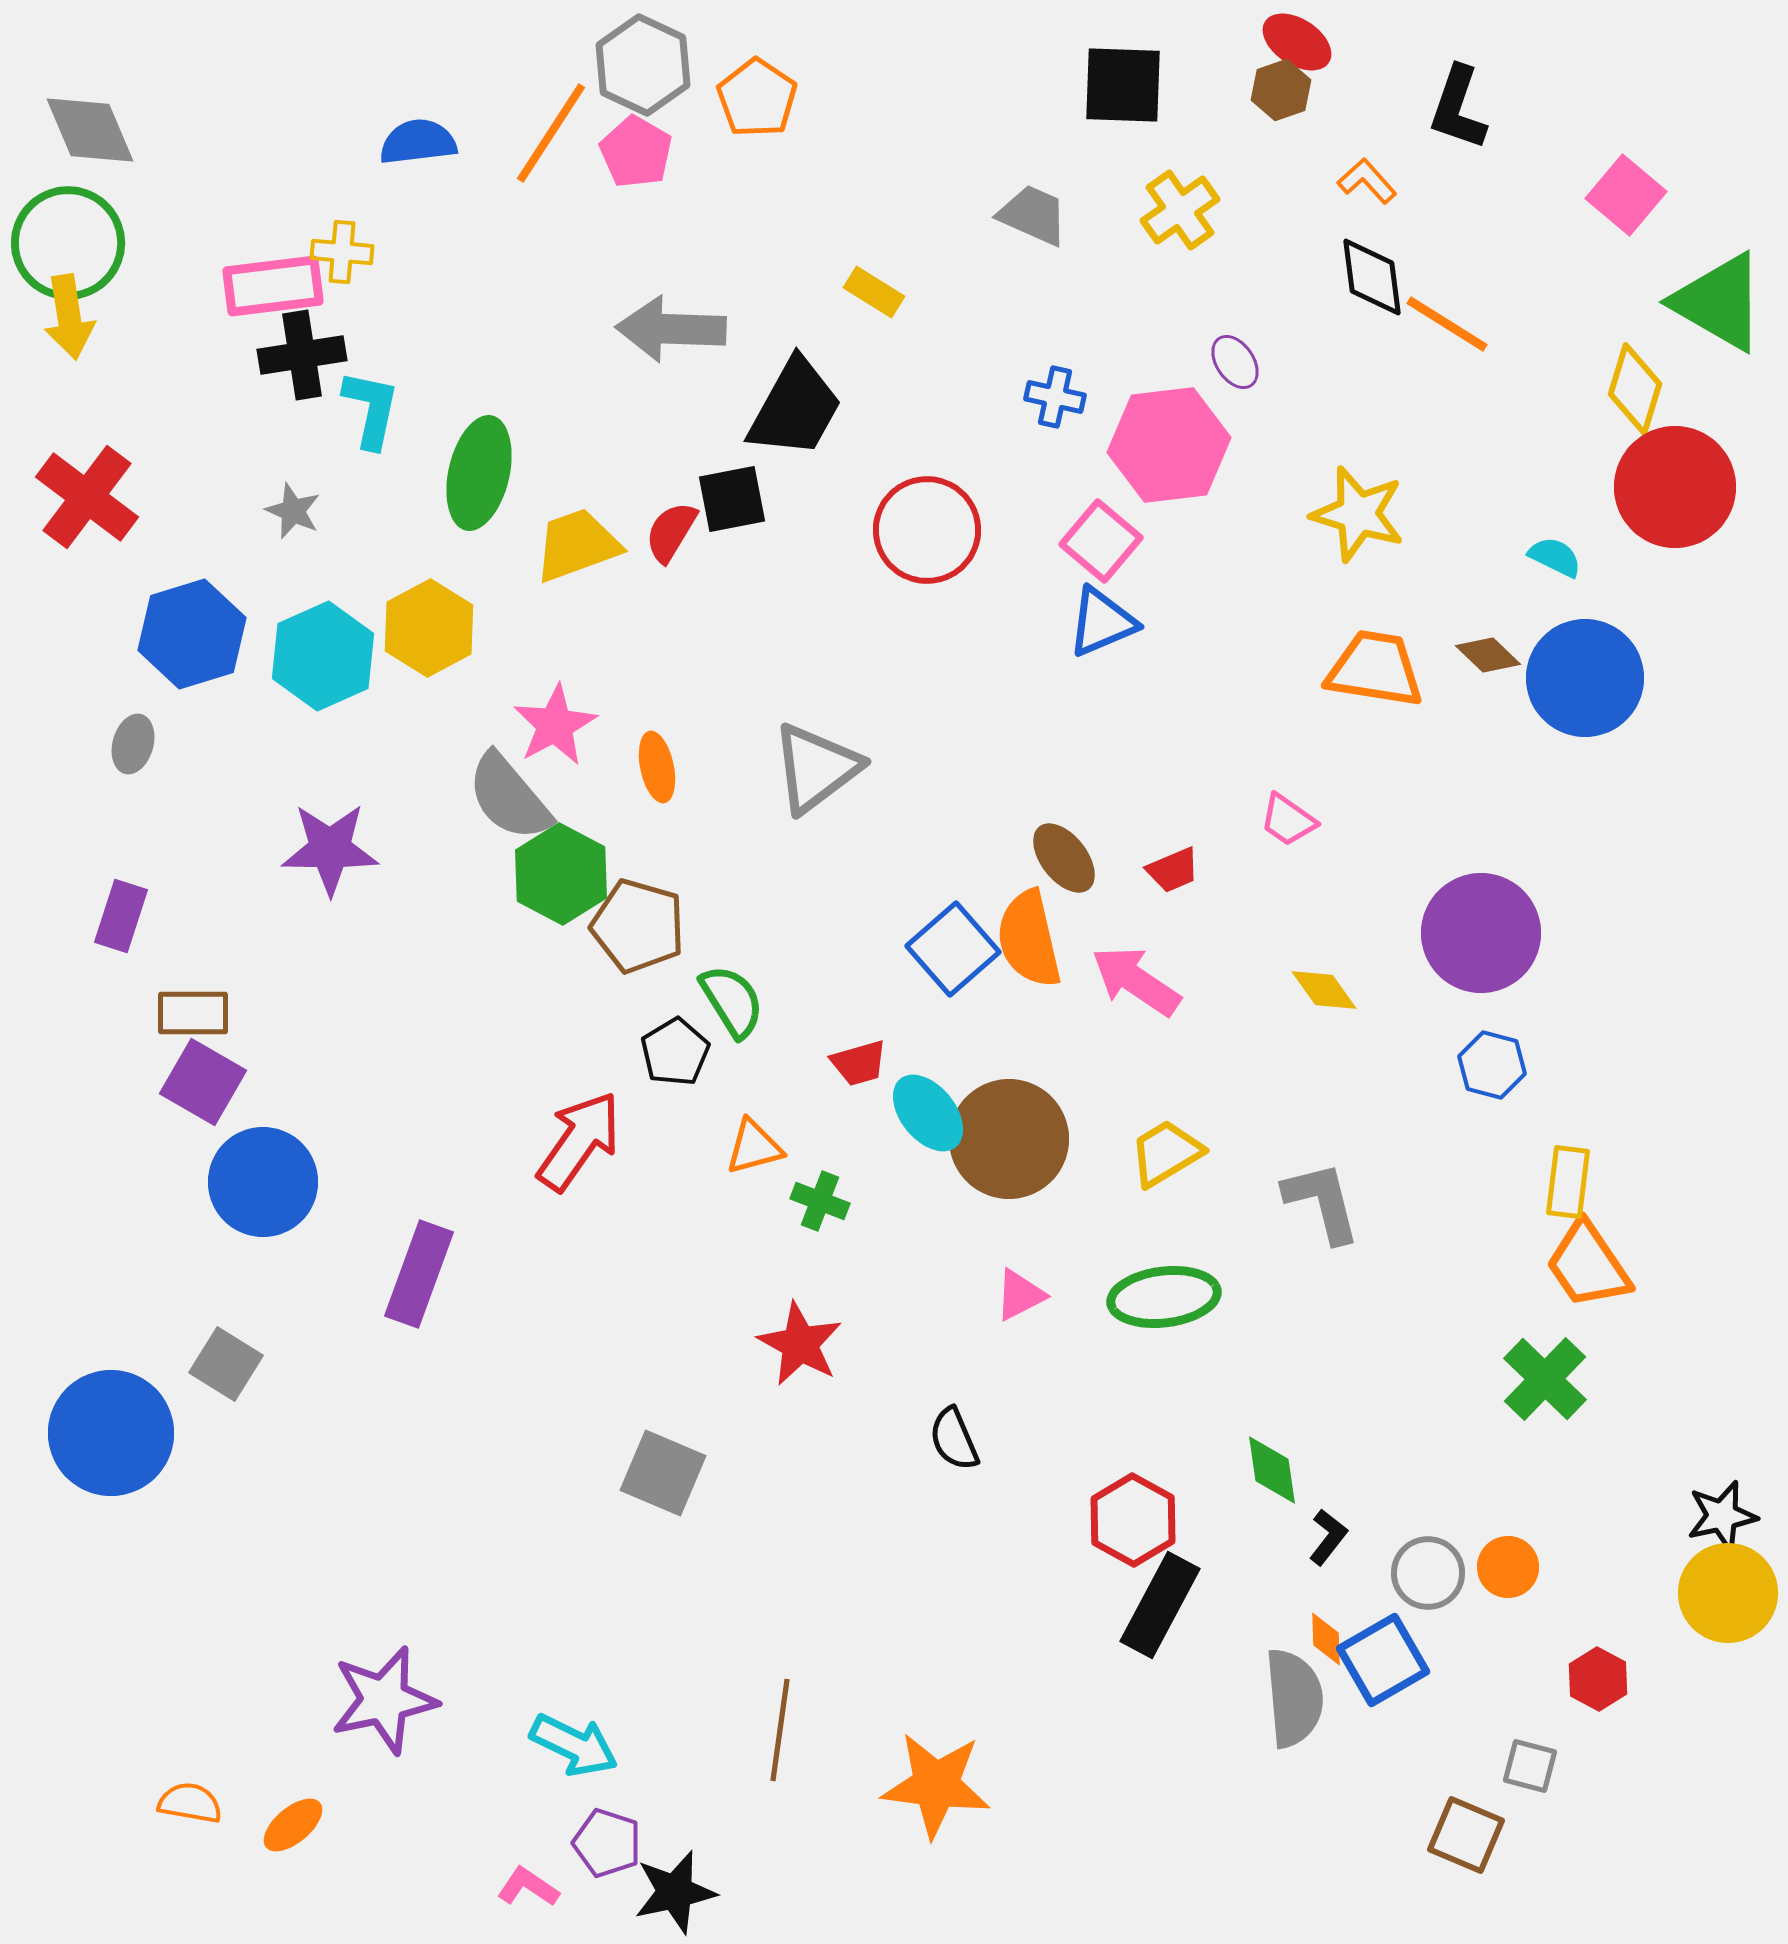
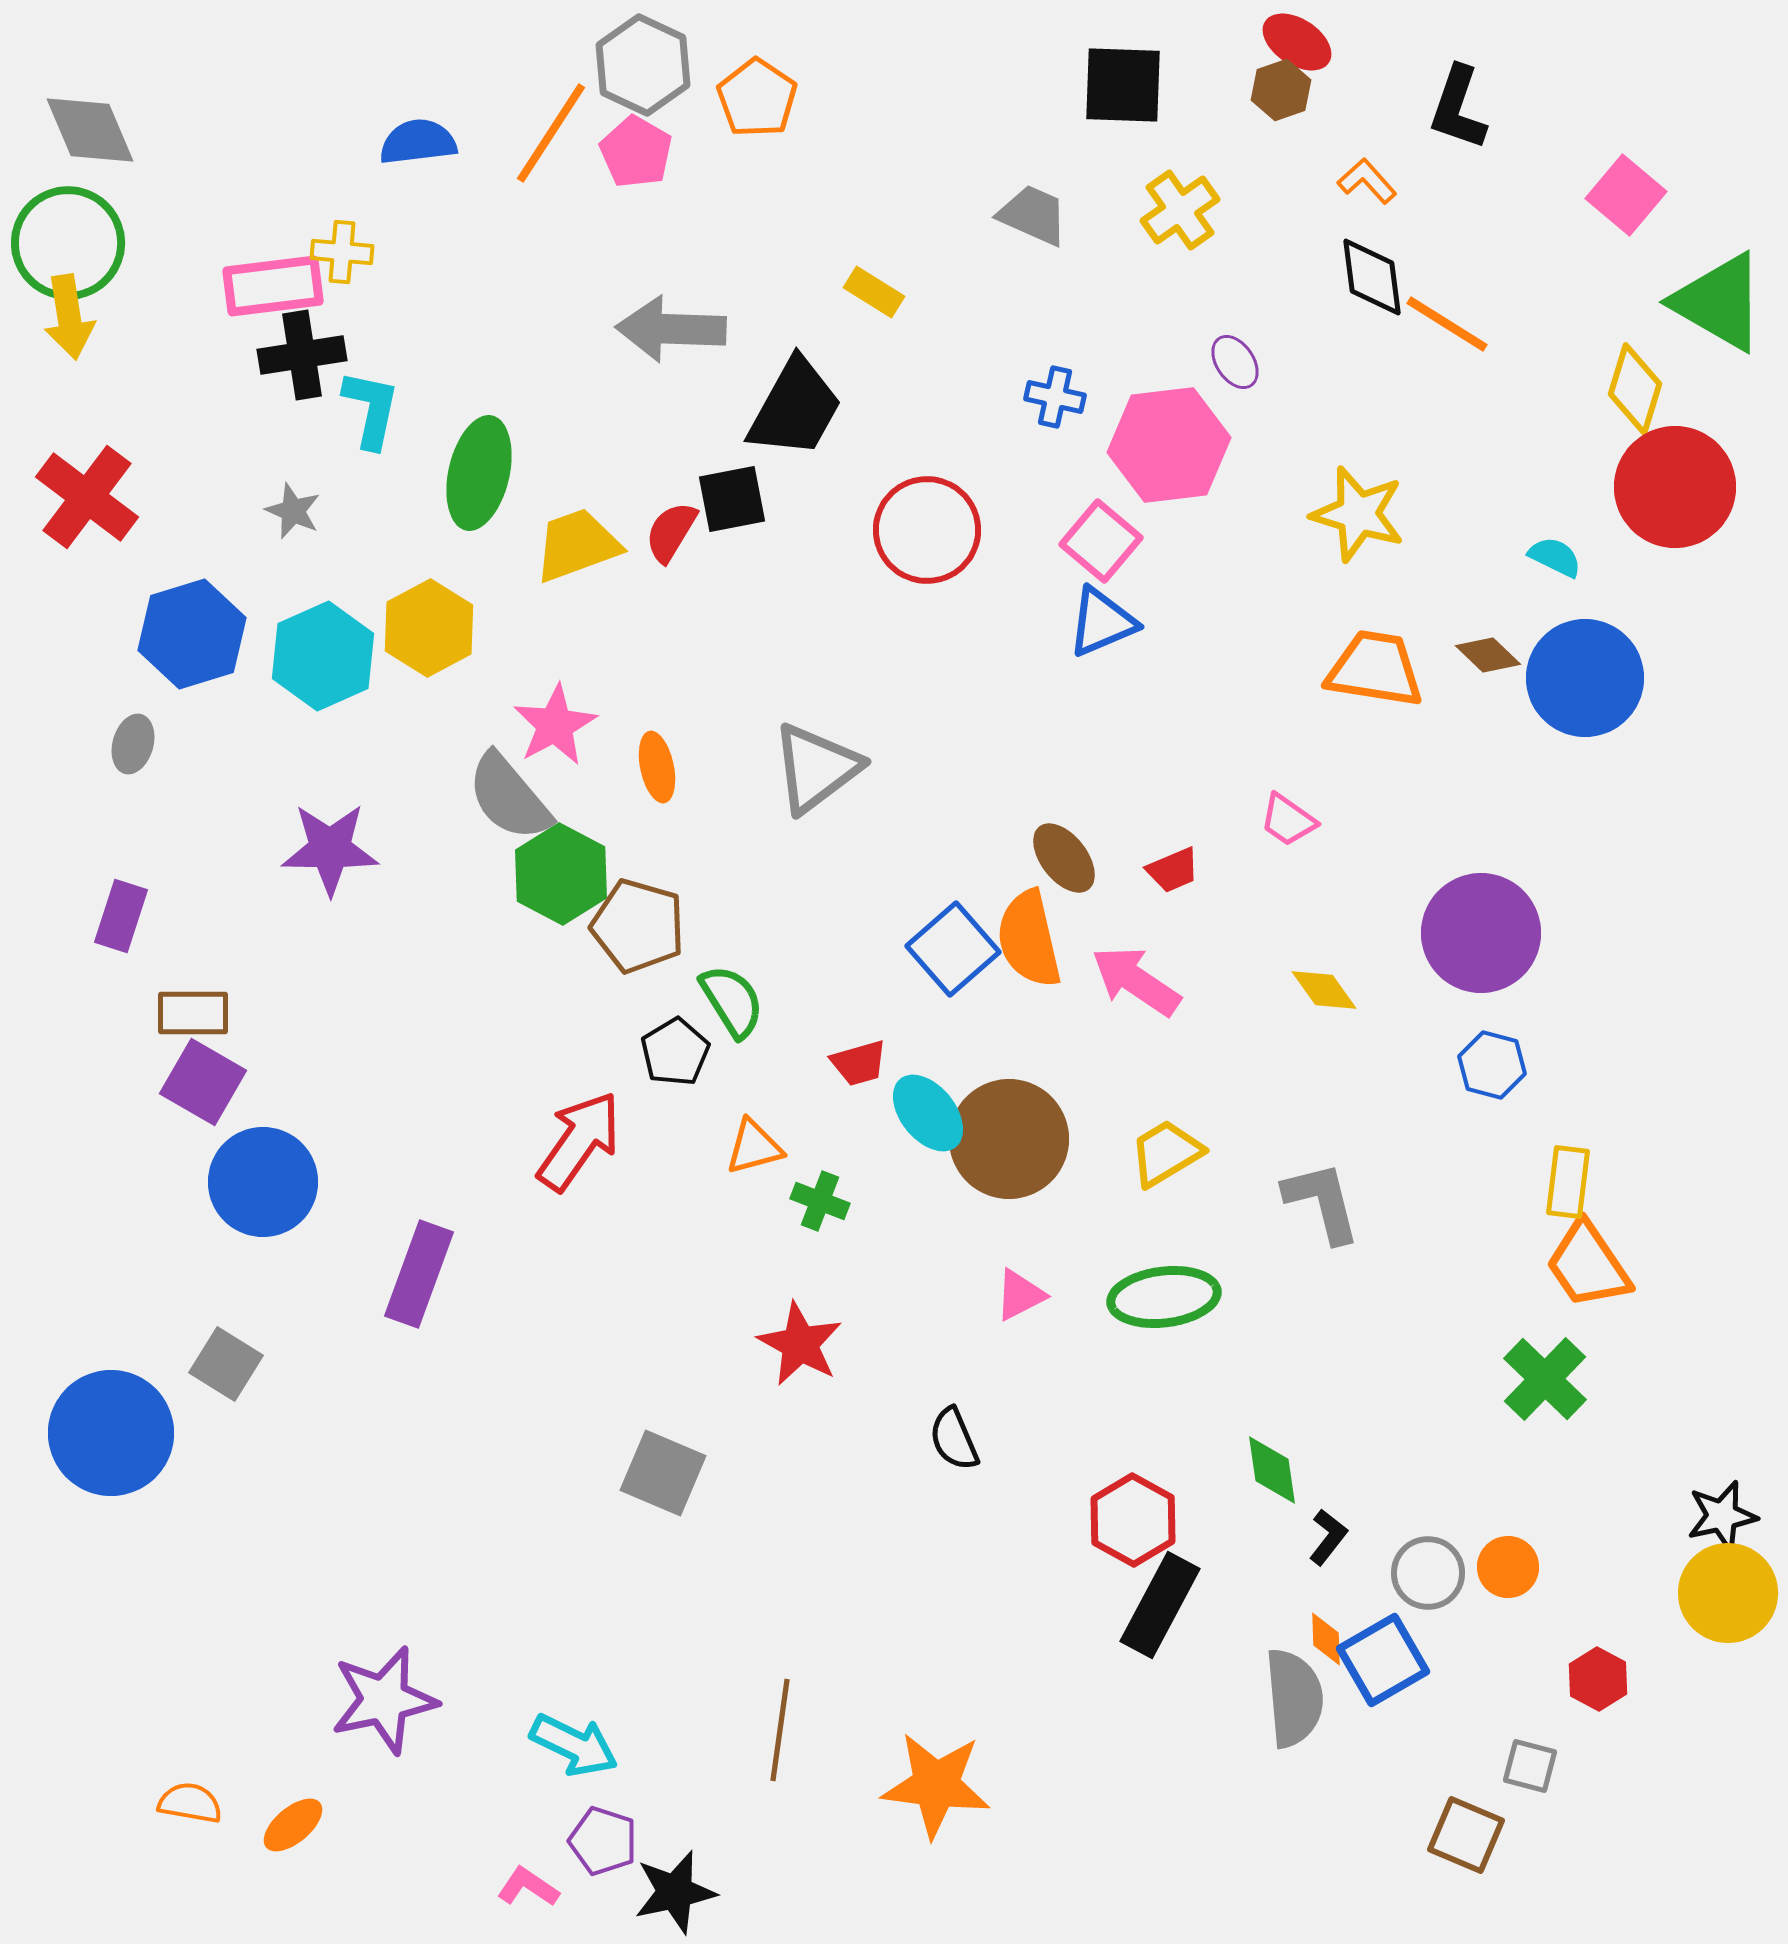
purple pentagon at (607, 1843): moved 4 px left, 2 px up
